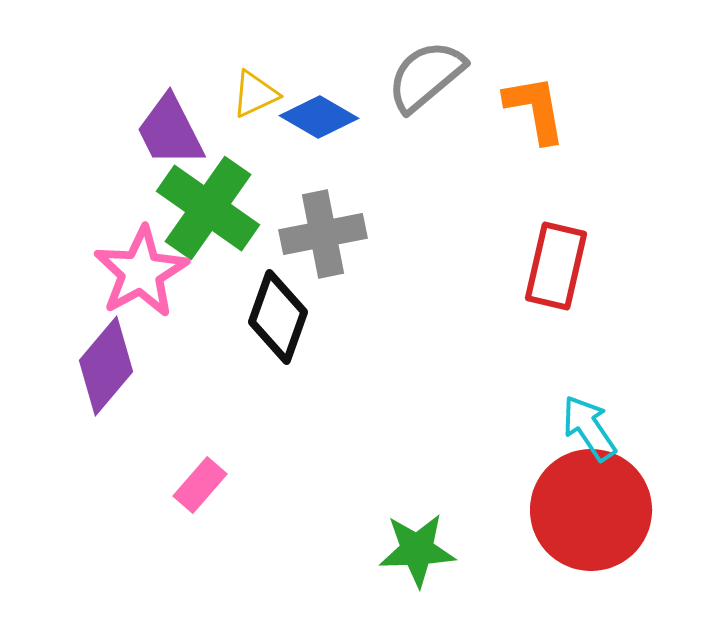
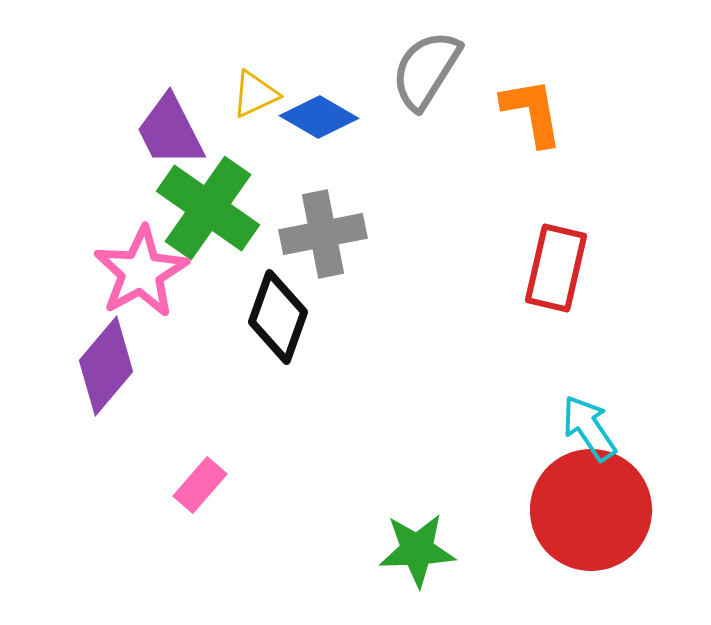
gray semicircle: moved 6 px up; rotated 18 degrees counterclockwise
orange L-shape: moved 3 px left, 3 px down
red rectangle: moved 2 px down
